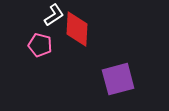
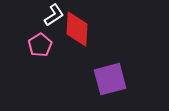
pink pentagon: rotated 25 degrees clockwise
purple square: moved 8 px left
